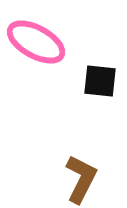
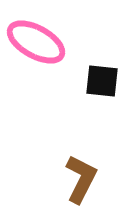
black square: moved 2 px right
